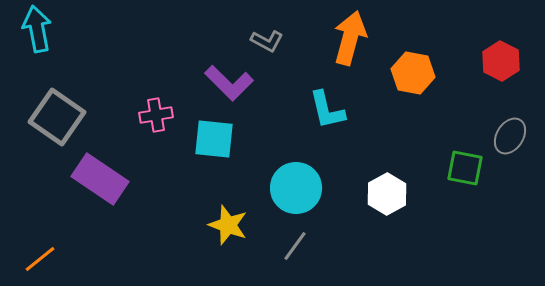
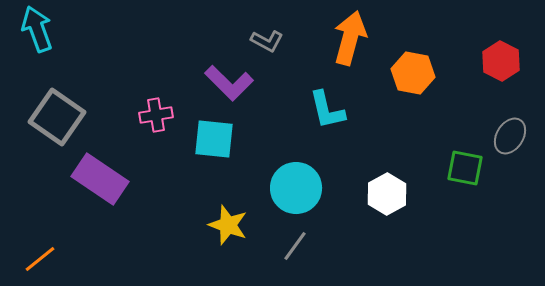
cyan arrow: rotated 9 degrees counterclockwise
